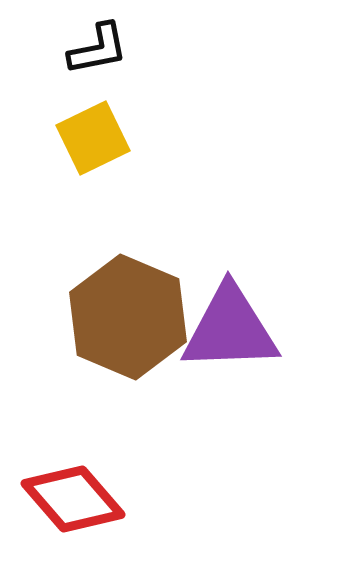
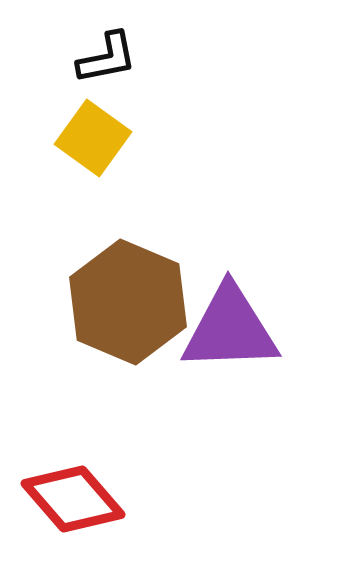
black L-shape: moved 9 px right, 9 px down
yellow square: rotated 28 degrees counterclockwise
brown hexagon: moved 15 px up
